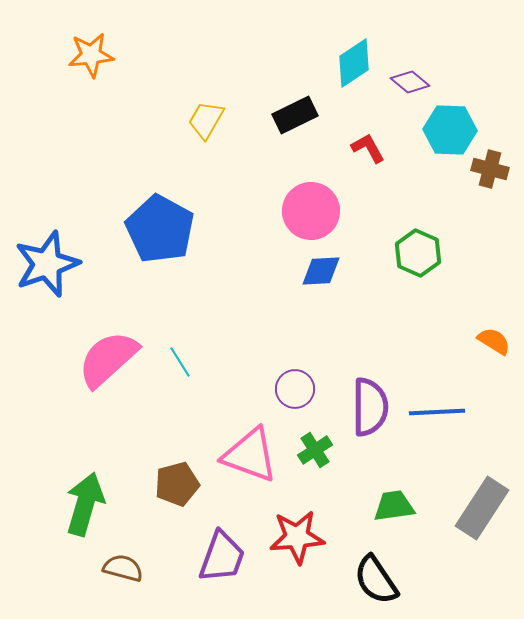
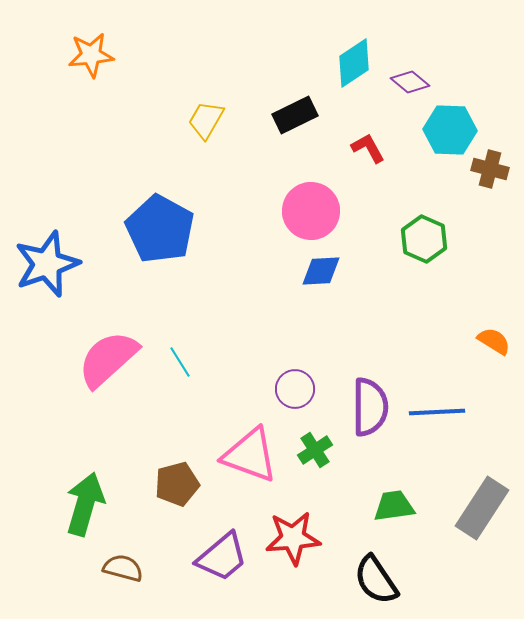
green hexagon: moved 6 px right, 14 px up
red star: moved 4 px left, 1 px down
purple trapezoid: rotated 30 degrees clockwise
